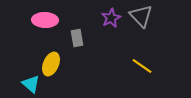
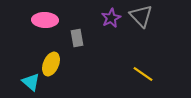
yellow line: moved 1 px right, 8 px down
cyan triangle: moved 2 px up
